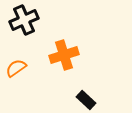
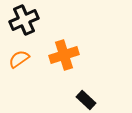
orange semicircle: moved 3 px right, 9 px up
